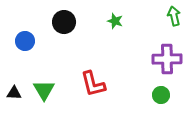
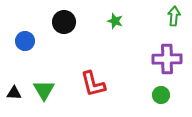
green arrow: rotated 18 degrees clockwise
